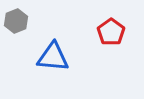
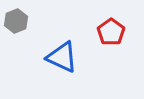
blue triangle: moved 9 px right; rotated 20 degrees clockwise
